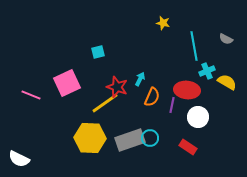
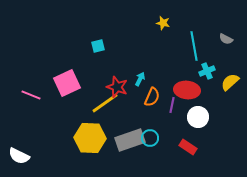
cyan square: moved 6 px up
yellow semicircle: moved 3 px right; rotated 72 degrees counterclockwise
white semicircle: moved 3 px up
